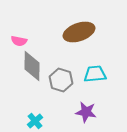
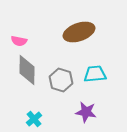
gray diamond: moved 5 px left, 4 px down
cyan cross: moved 1 px left, 2 px up
